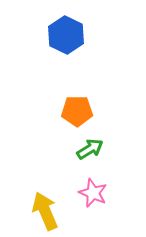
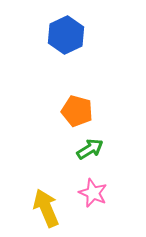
blue hexagon: rotated 9 degrees clockwise
orange pentagon: rotated 16 degrees clockwise
yellow arrow: moved 1 px right, 3 px up
